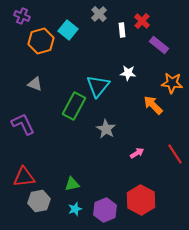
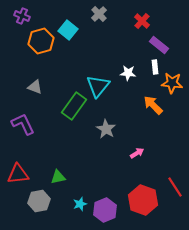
white rectangle: moved 33 px right, 37 px down
gray triangle: moved 3 px down
green rectangle: rotated 8 degrees clockwise
red line: moved 33 px down
red triangle: moved 6 px left, 3 px up
green triangle: moved 14 px left, 7 px up
red hexagon: moved 2 px right; rotated 8 degrees counterclockwise
cyan star: moved 5 px right, 5 px up
